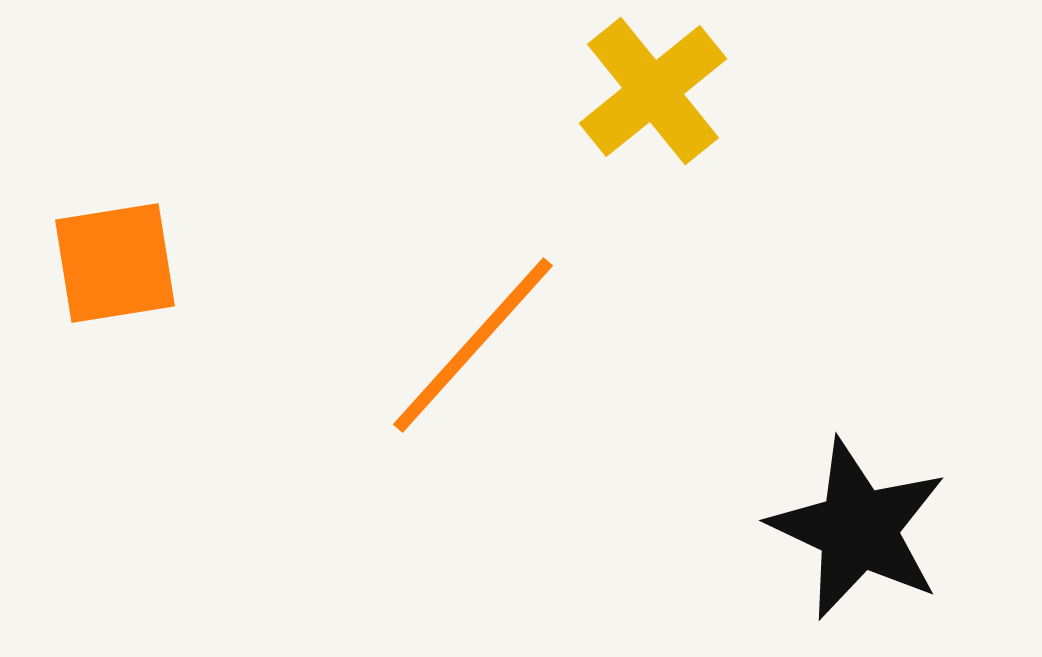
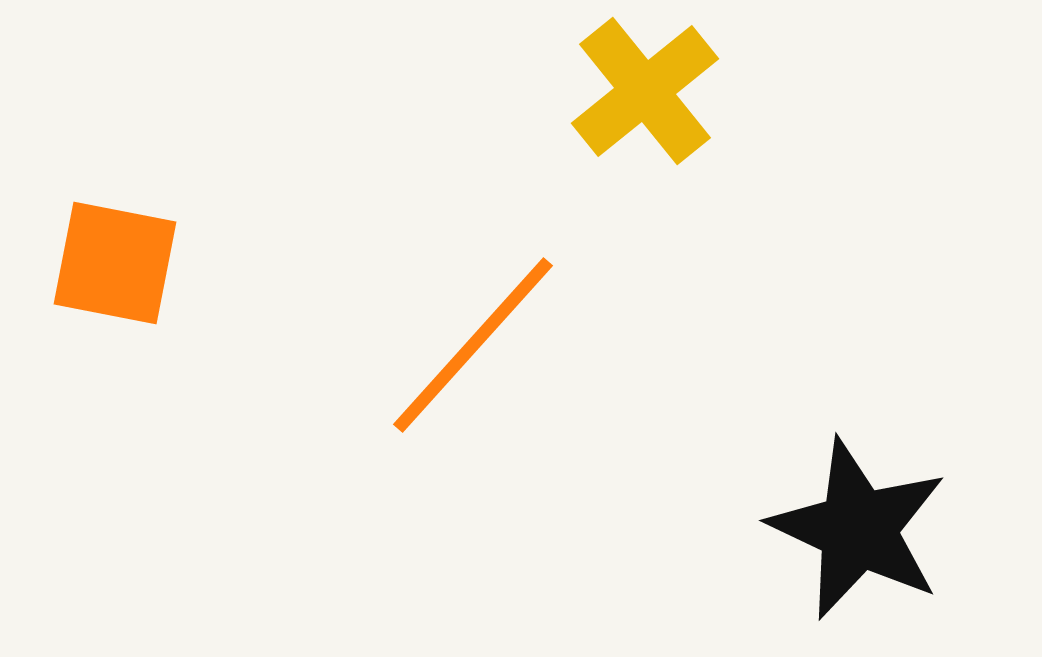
yellow cross: moved 8 px left
orange square: rotated 20 degrees clockwise
